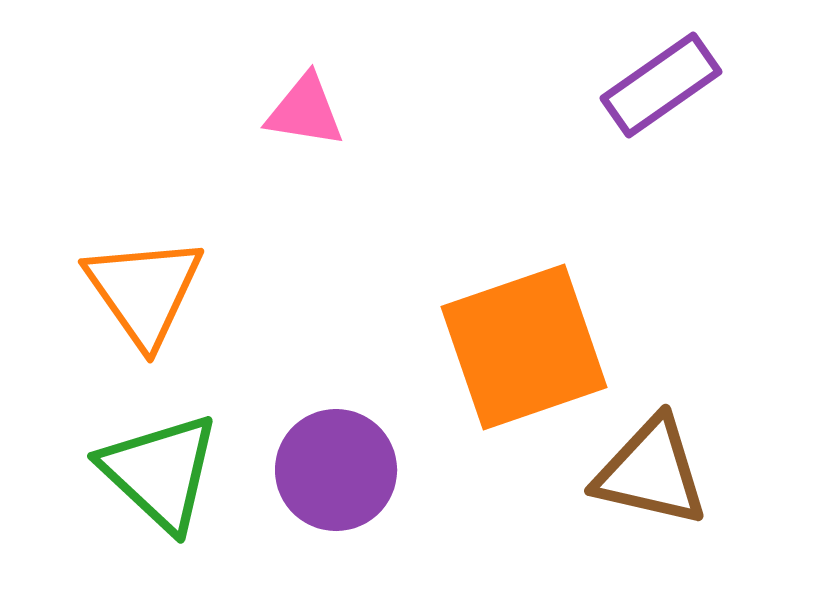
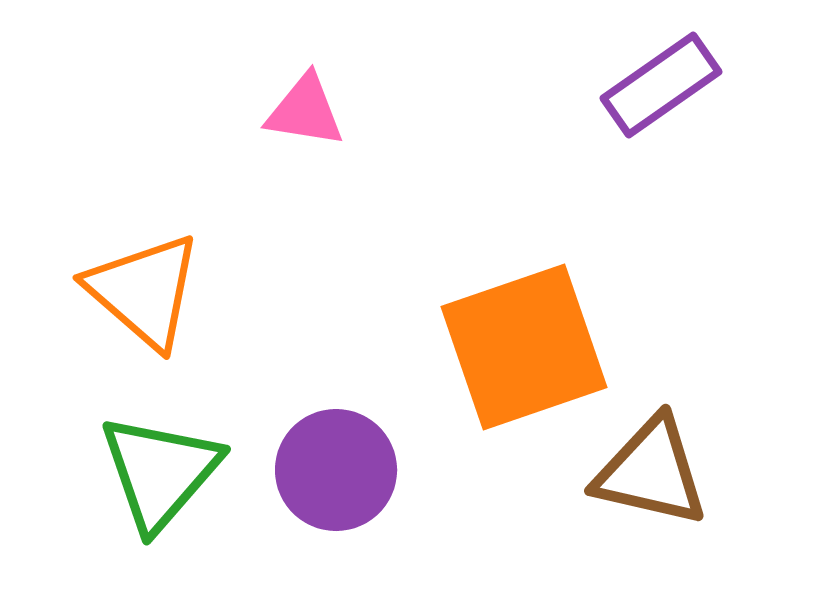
orange triangle: rotated 14 degrees counterclockwise
green triangle: rotated 28 degrees clockwise
